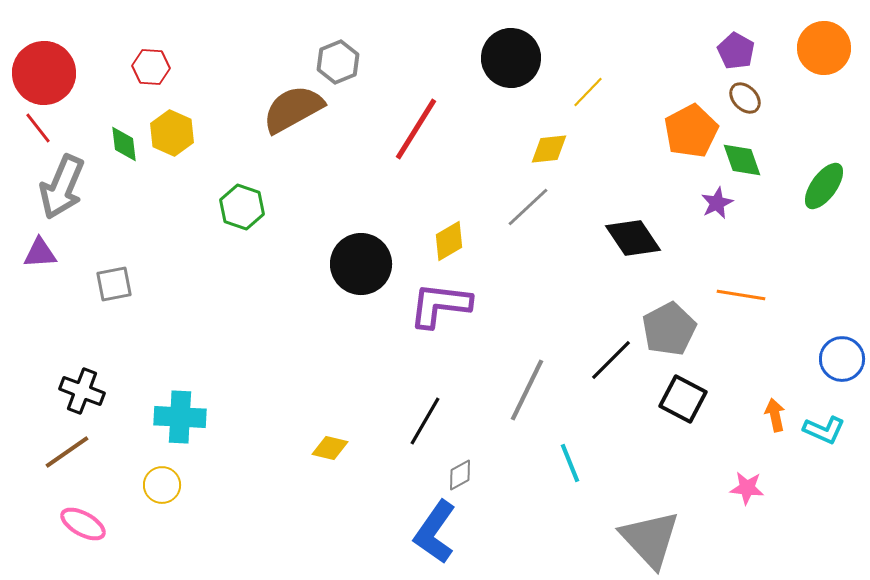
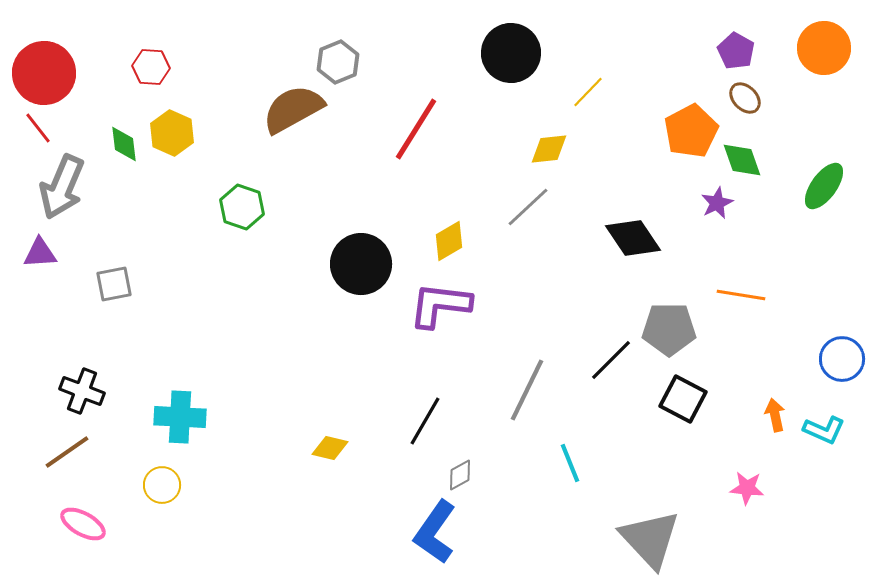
black circle at (511, 58): moved 5 px up
gray pentagon at (669, 329): rotated 28 degrees clockwise
